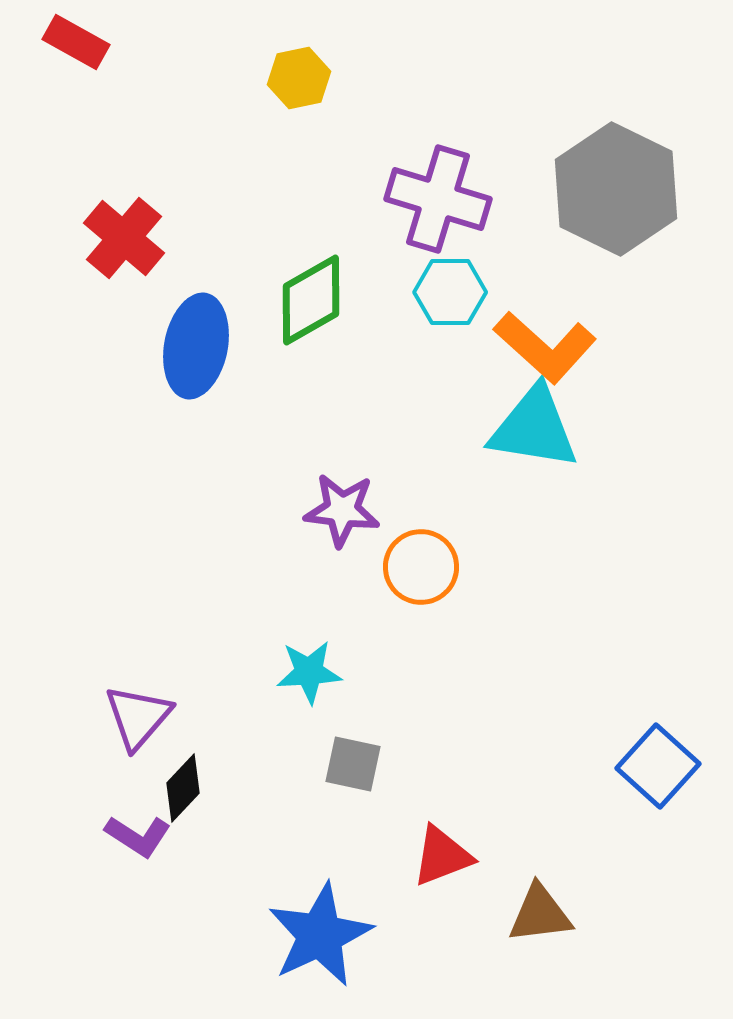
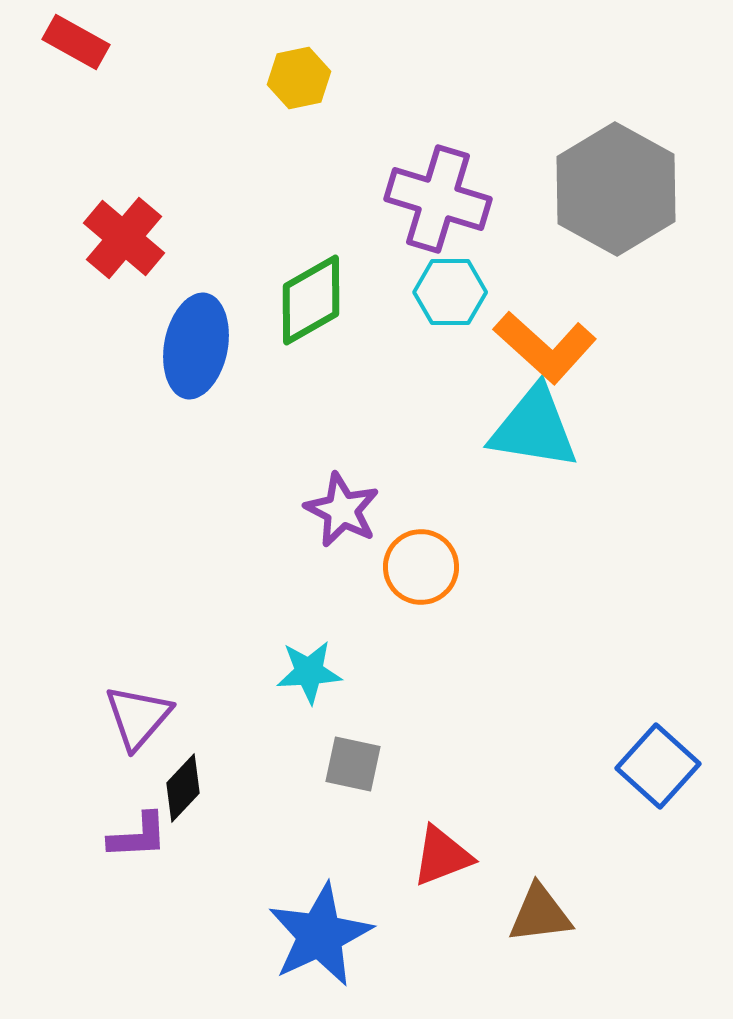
gray hexagon: rotated 3 degrees clockwise
purple star: rotated 20 degrees clockwise
purple L-shape: rotated 36 degrees counterclockwise
